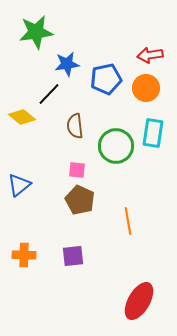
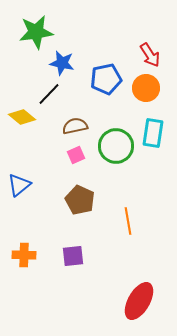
red arrow: rotated 115 degrees counterclockwise
blue star: moved 5 px left, 1 px up; rotated 20 degrees clockwise
brown semicircle: rotated 85 degrees clockwise
pink square: moved 1 px left, 15 px up; rotated 30 degrees counterclockwise
